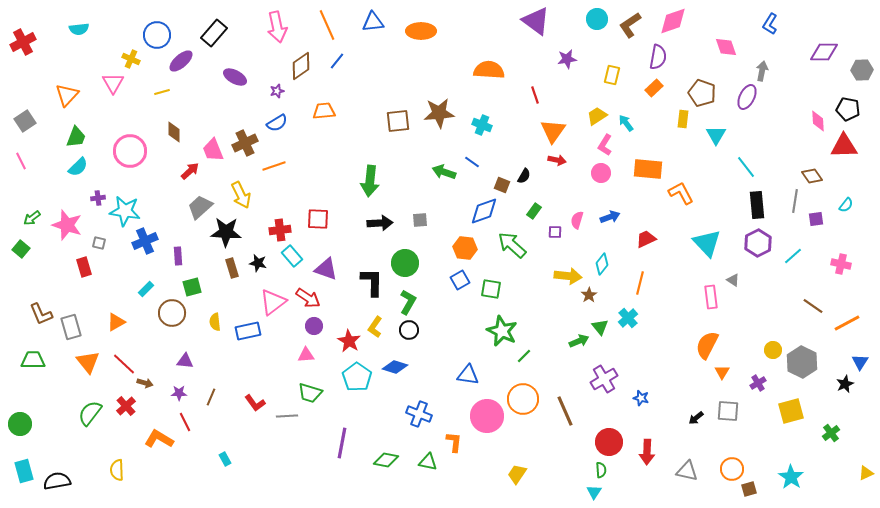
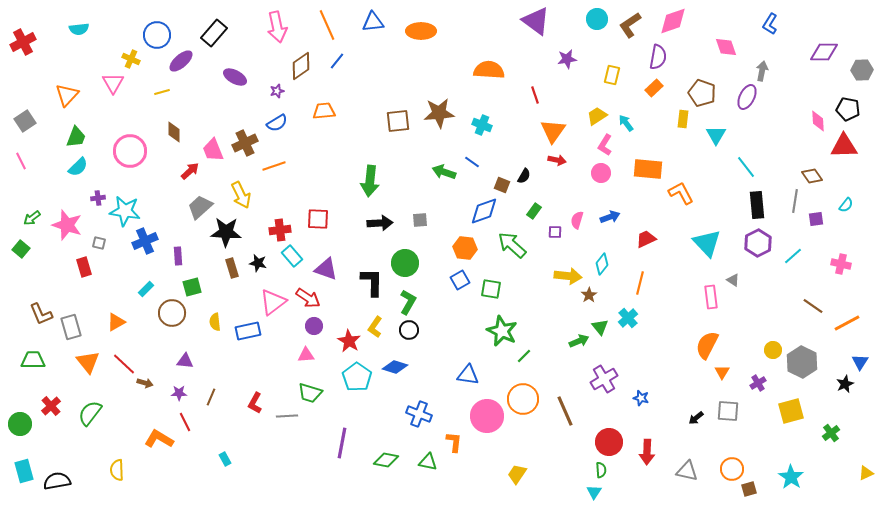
red L-shape at (255, 403): rotated 65 degrees clockwise
red cross at (126, 406): moved 75 px left
